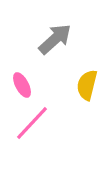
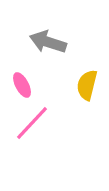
gray arrow: moved 7 px left, 3 px down; rotated 120 degrees counterclockwise
